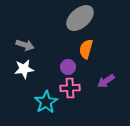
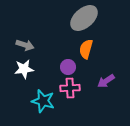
gray ellipse: moved 4 px right
cyan star: moved 3 px left, 1 px up; rotated 25 degrees counterclockwise
